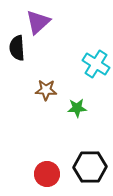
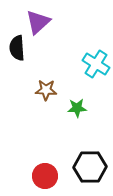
red circle: moved 2 px left, 2 px down
